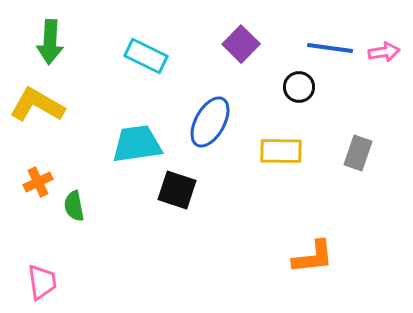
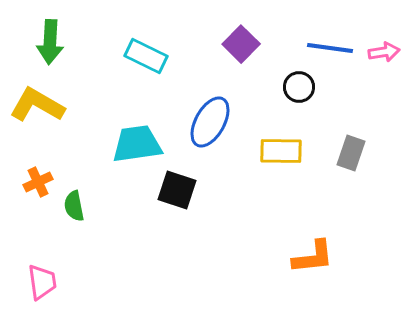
gray rectangle: moved 7 px left
